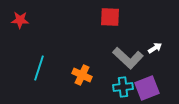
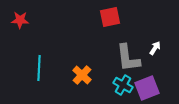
red square: rotated 15 degrees counterclockwise
white arrow: rotated 24 degrees counterclockwise
gray L-shape: rotated 40 degrees clockwise
cyan line: rotated 15 degrees counterclockwise
orange cross: rotated 18 degrees clockwise
cyan cross: moved 2 px up; rotated 36 degrees clockwise
